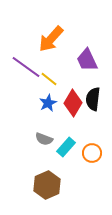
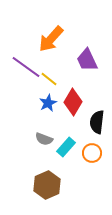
black semicircle: moved 4 px right, 23 px down
red diamond: moved 1 px up
